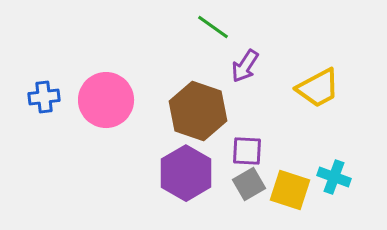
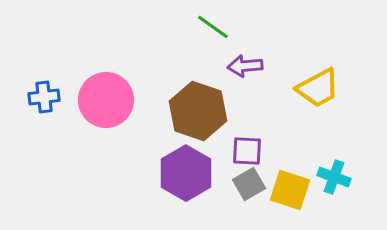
purple arrow: rotated 52 degrees clockwise
